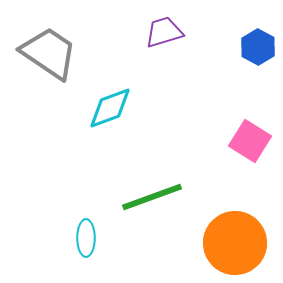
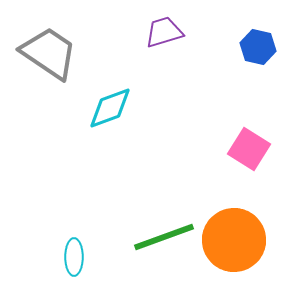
blue hexagon: rotated 16 degrees counterclockwise
pink square: moved 1 px left, 8 px down
green line: moved 12 px right, 40 px down
cyan ellipse: moved 12 px left, 19 px down
orange circle: moved 1 px left, 3 px up
